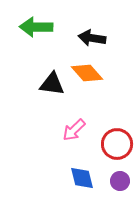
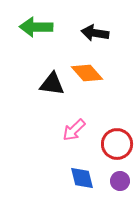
black arrow: moved 3 px right, 5 px up
